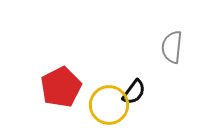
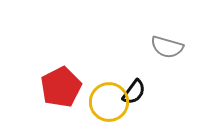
gray semicircle: moved 5 px left; rotated 80 degrees counterclockwise
yellow circle: moved 3 px up
